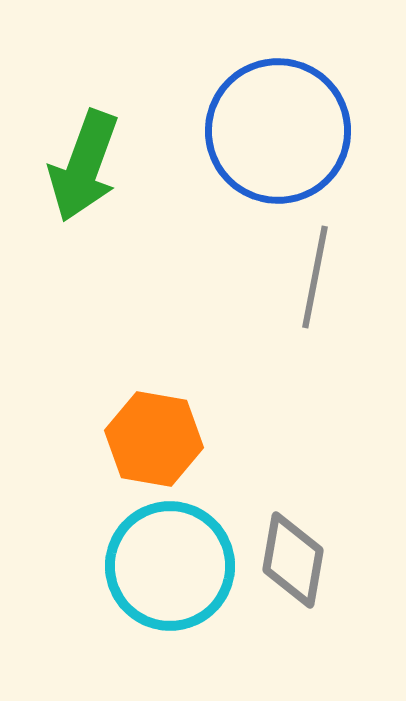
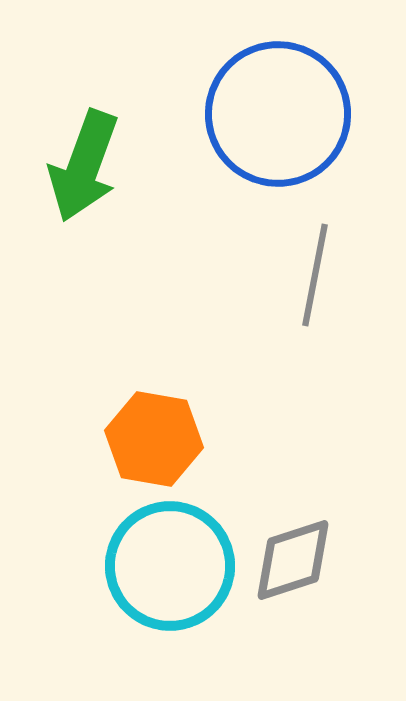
blue circle: moved 17 px up
gray line: moved 2 px up
gray diamond: rotated 62 degrees clockwise
